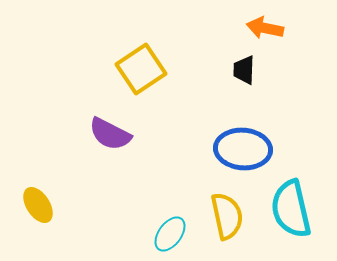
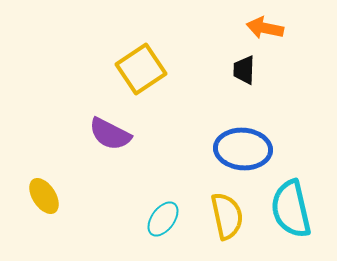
yellow ellipse: moved 6 px right, 9 px up
cyan ellipse: moved 7 px left, 15 px up
